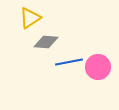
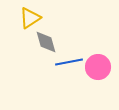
gray diamond: rotated 70 degrees clockwise
